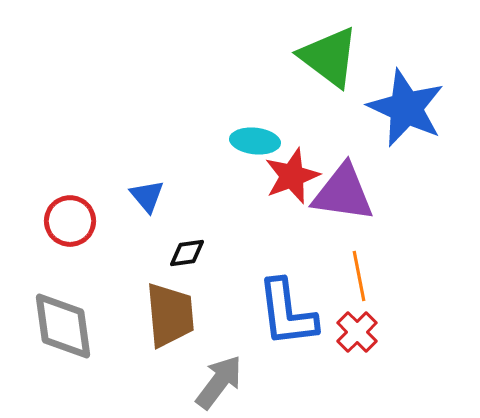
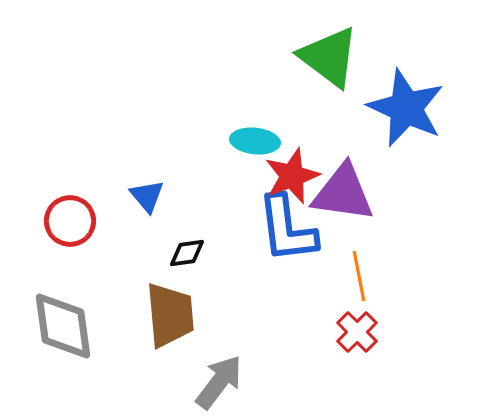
blue L-shape: moved 84 px up
